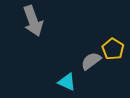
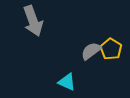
yellow pentagon: moved 2 px left
gray semicircle: moved 10 px up
